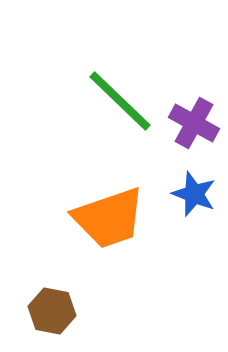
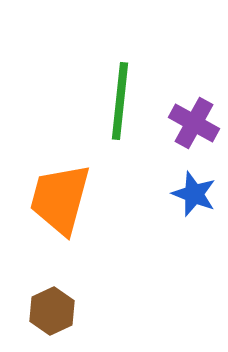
green line: rotated 52 degrees clockwise
orange trapezoid: moved 49 px left, 19 px up; rotated 124 degrees clockwise
brown hexagon: rotated 24 degrees clockwise
